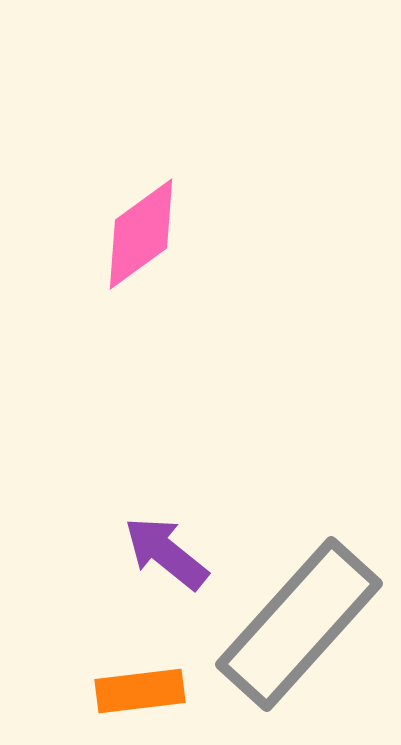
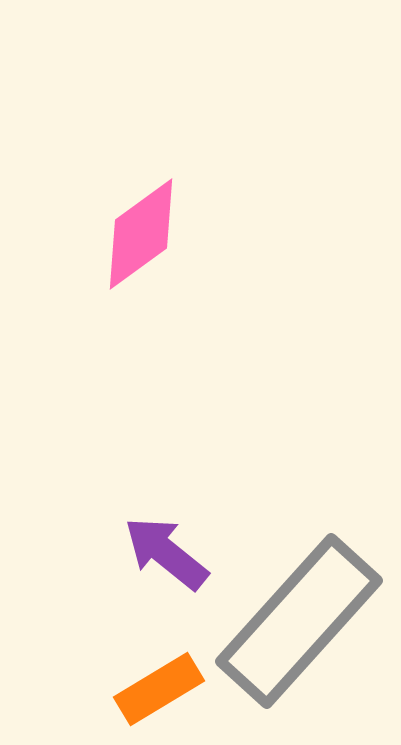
gray rectangle: moved 3 px up
orange rectangle: moved 19 px right, 2 px up; rotated 24 degrees counterclockwise
